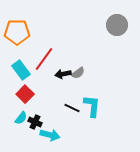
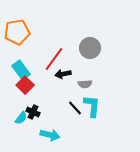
gray circle: moved 27 px left, 23 px down
orange pentagon: rotated 10 degrees counterclockwise
red line: moved 10 px right
gray semicircle: moved 7 px right, 11 px down; rotated 32 degrees clockwise
red square: moved 9 px up
black line: moved 3 px right; rotated 21 degrees clockwise
black cross: moved 2 px left, 10 px up
